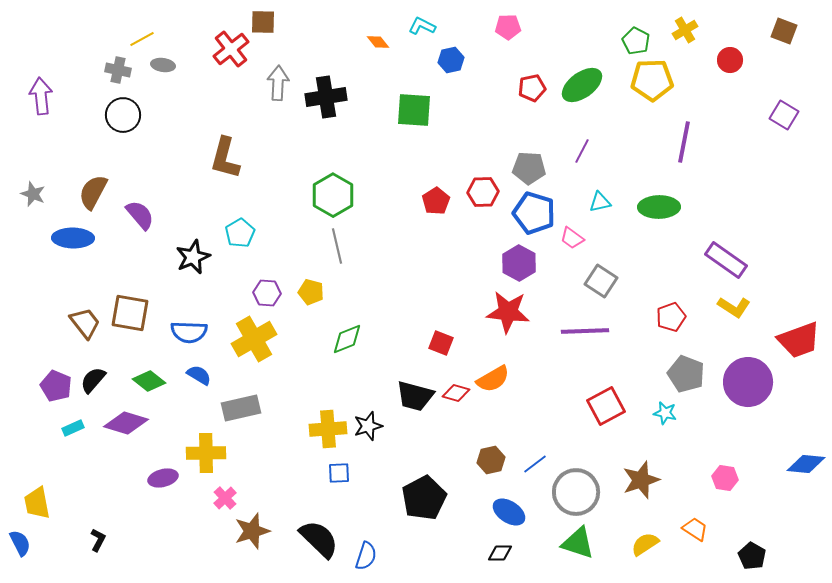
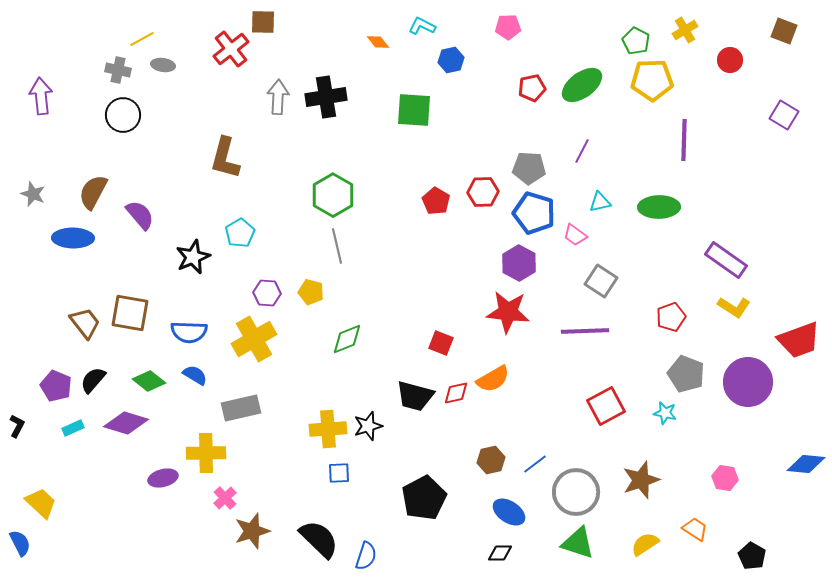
gray arrow at (278, 83): moved 14 px down
purple line at (684, 142): moved 2 px up; rotated 9 degrees counterclockwise
red pentagon at (436, 201): rotated 8 degrees counterclockwise
pink trapezoid at (572, 238): moved 3 px right, 3 px up
blue semicircle at (199, 375): moved 4 px left
red diamond at (456, 393): rotated 28 degrees counterclockwise
yellow trapezoid at (37, 503): moved 4 px right; rotated 144 degrees clockwise
black L-shape at (98, 540): moved 81 px left, 114 px up
